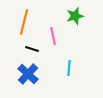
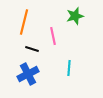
blue cross: rotated 20 degrees clockwise
